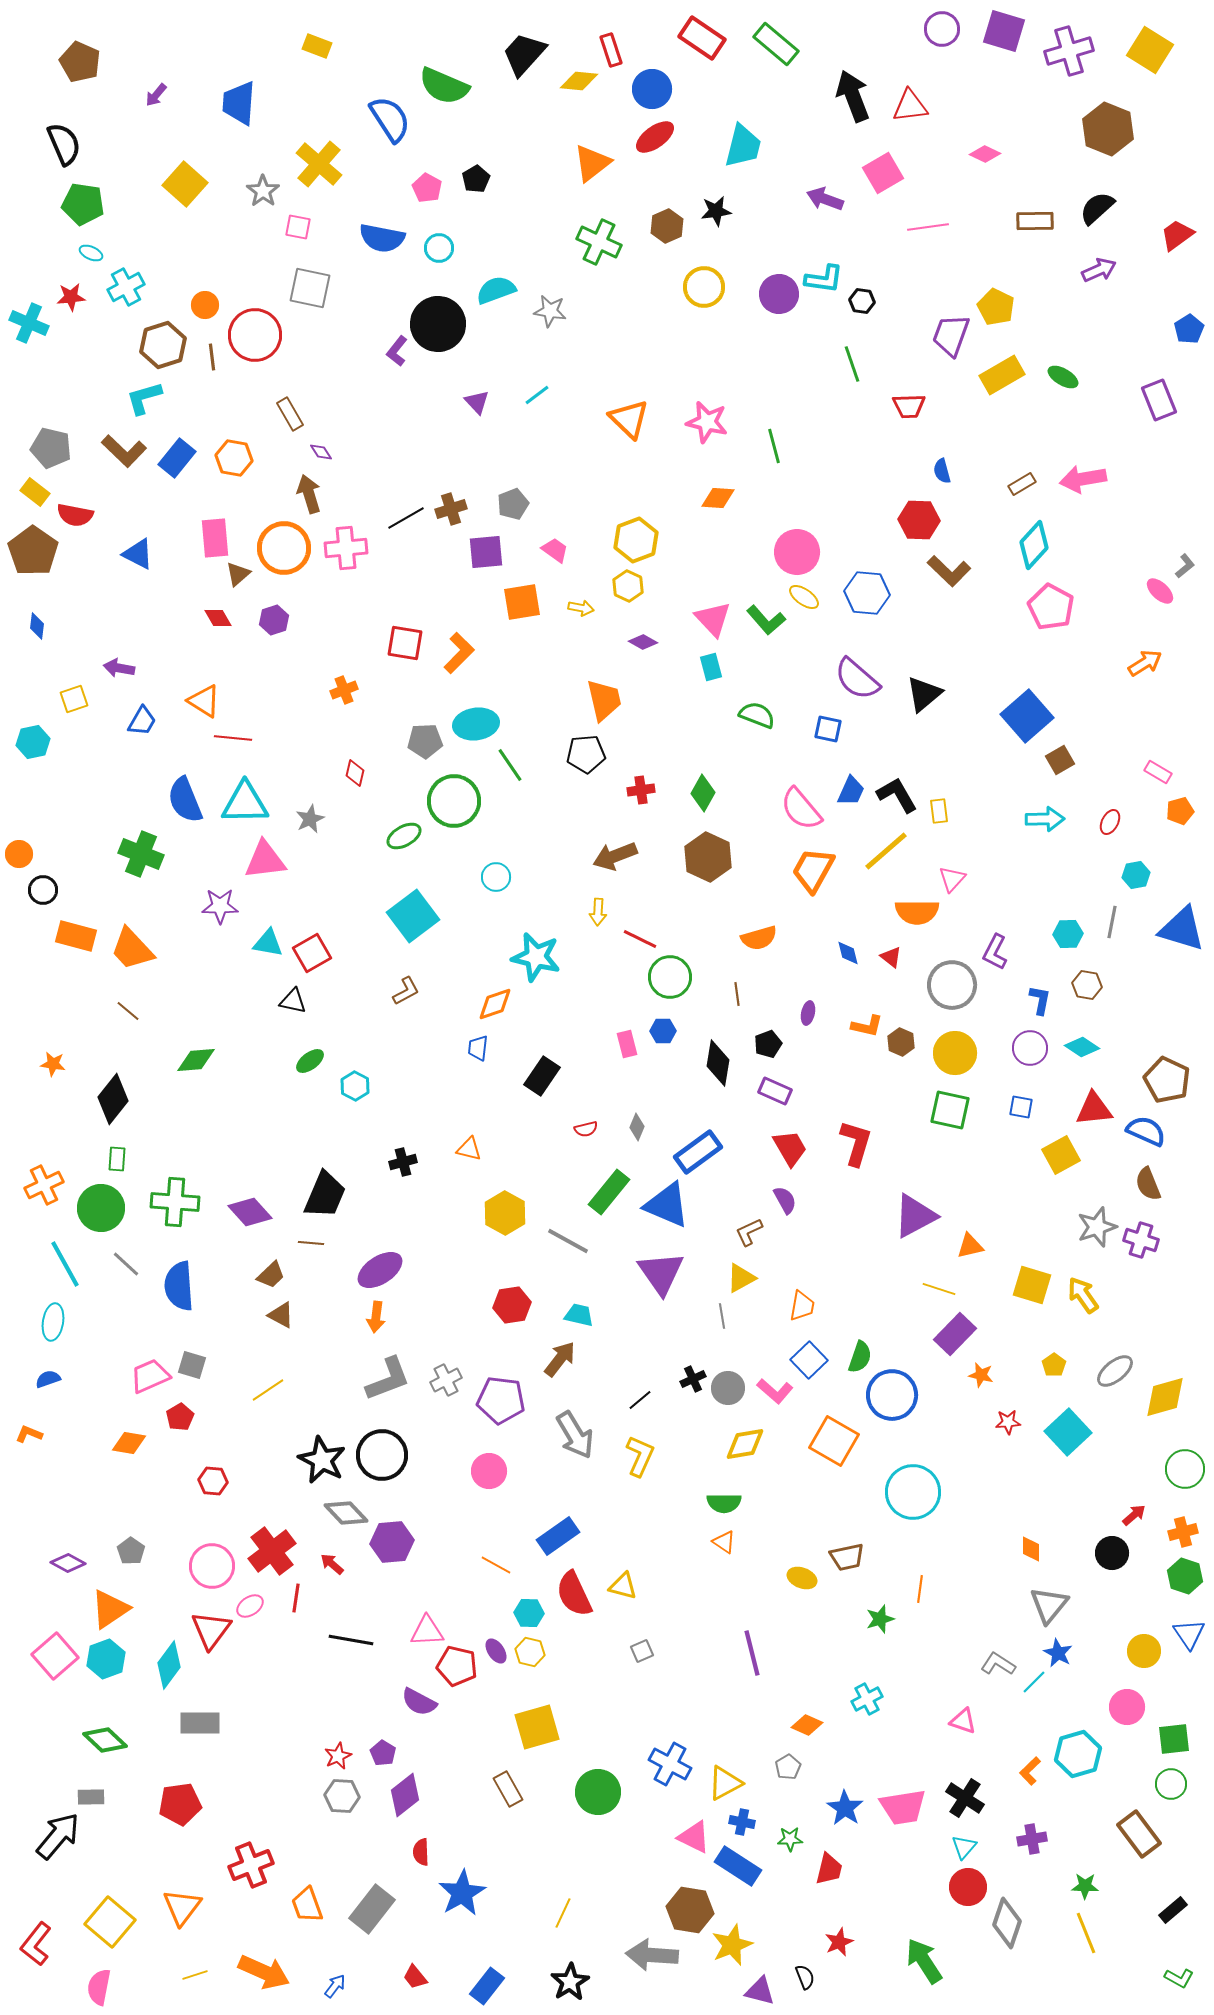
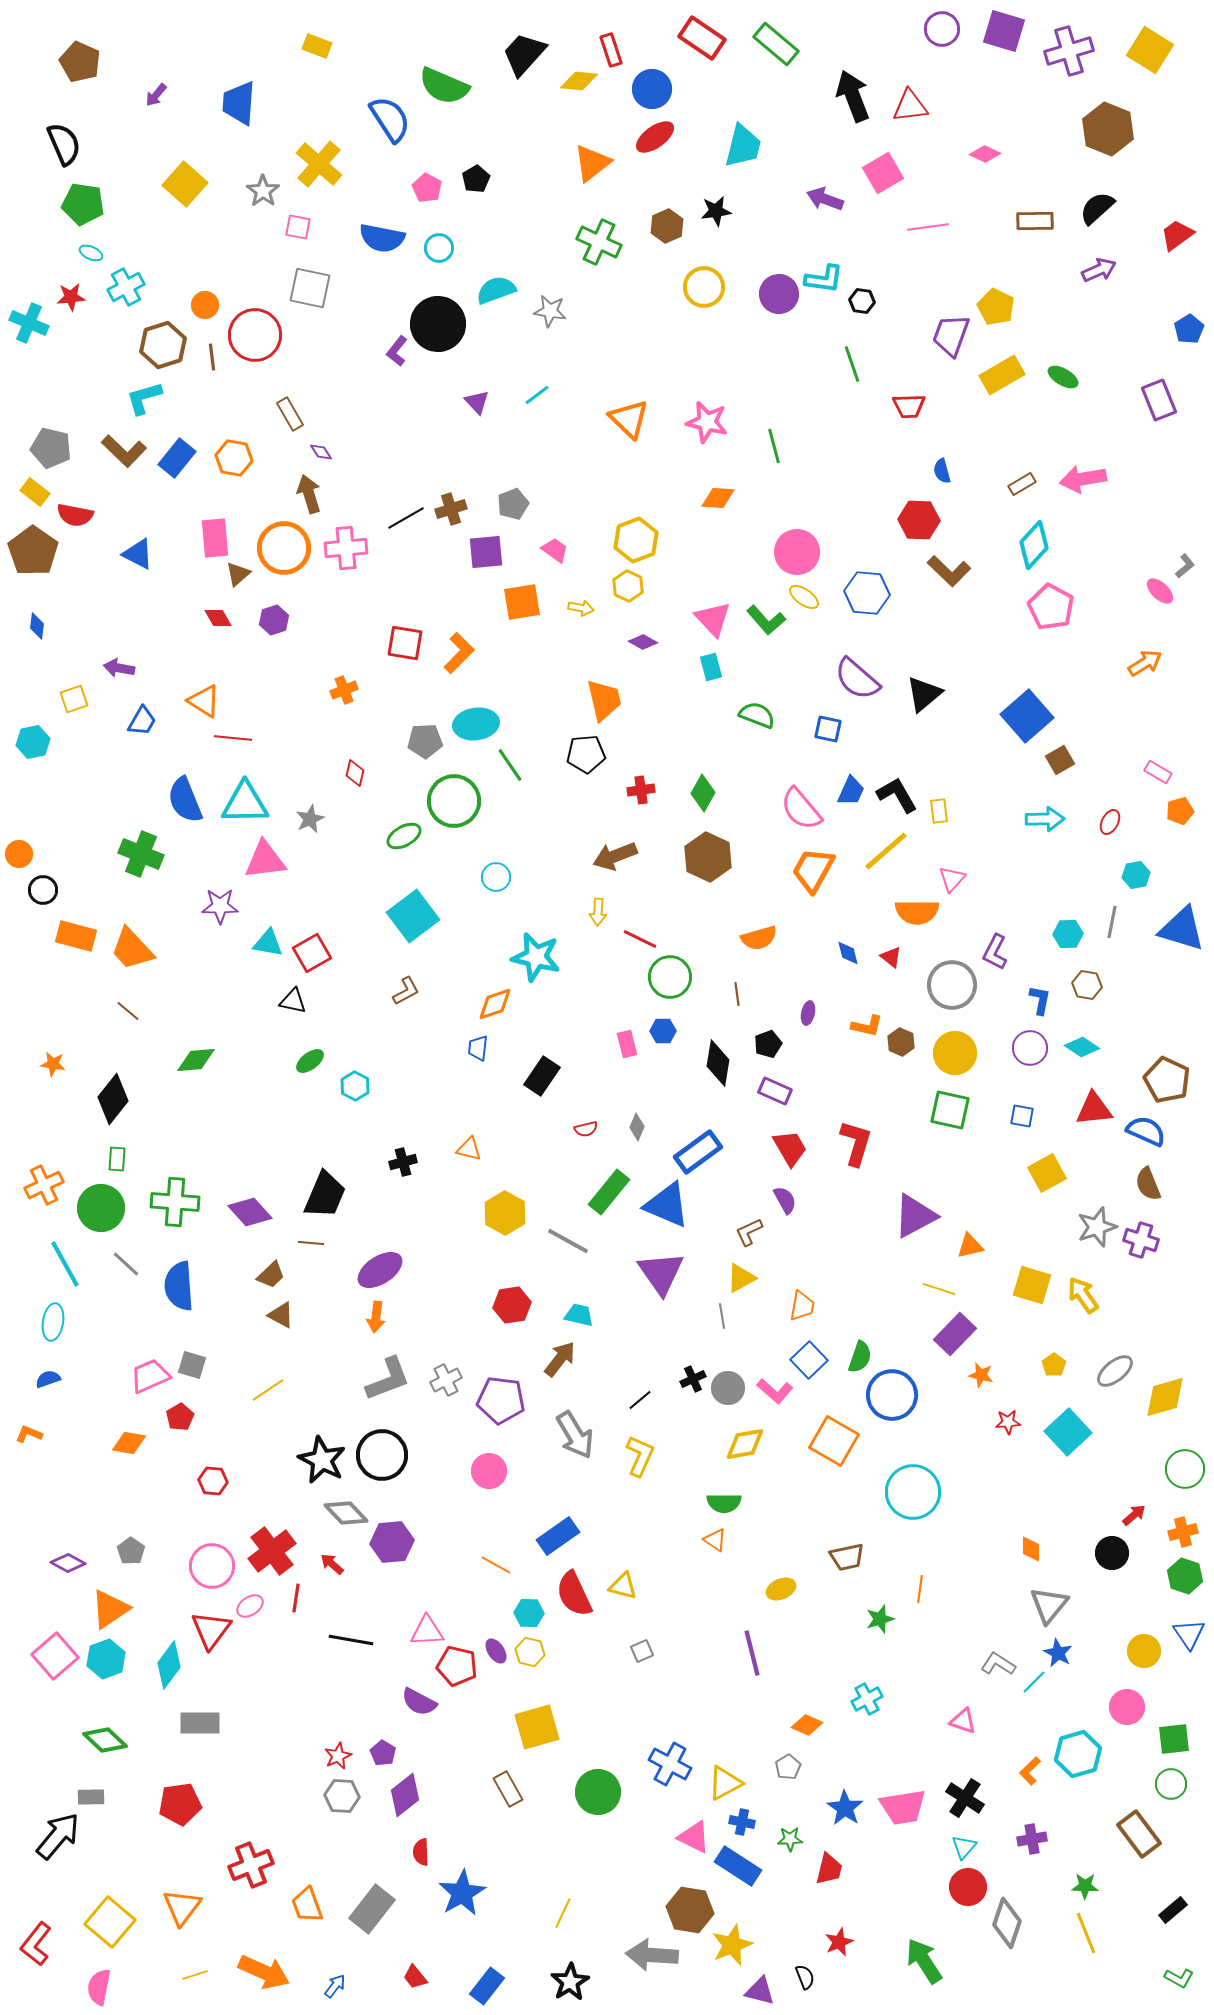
blue square at (1021, 1107): moved 1 px right, 9 px down
yellow square at (1061, 1155): moved 14 px left, 18 px down
orange triangle at (724, 1542): moved 9 px left, 2 px up
yellow ellipse at (802, 1578): moved 21 px left, 11 px down; rotated 44 degrees counterclockwise
